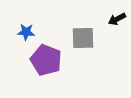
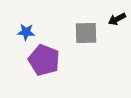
gray square: moved 3 px right, 5 px up
purple pentagon: moved 2 px left
